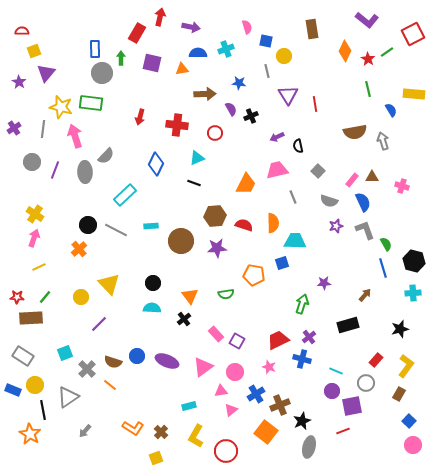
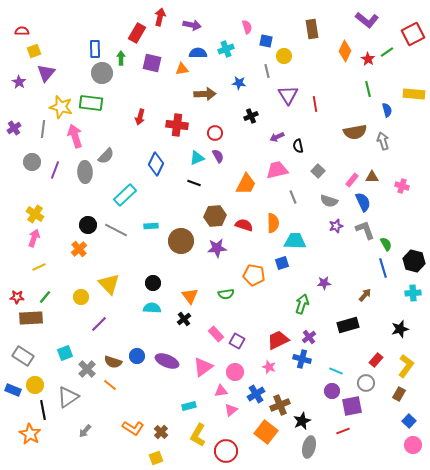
purple arrow at (191, 27): moved 1 px right, 2 px up
purple semicircle at (231, 109): moved 13 px left, 47 px down
blue semicircle at (391, 110): moved 4 px left; rotated 16 degrees clockwise
yellow L-shape at (196, 436): moved 2 px right, 1 px up
